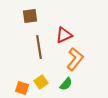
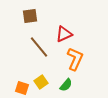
red triangle: moved 1 px up
brown line: rotated 30 degrees counterclockwise
orange L-shape: rotated 15 degrees counterclockwise
green semicircle: moved 1 px down
